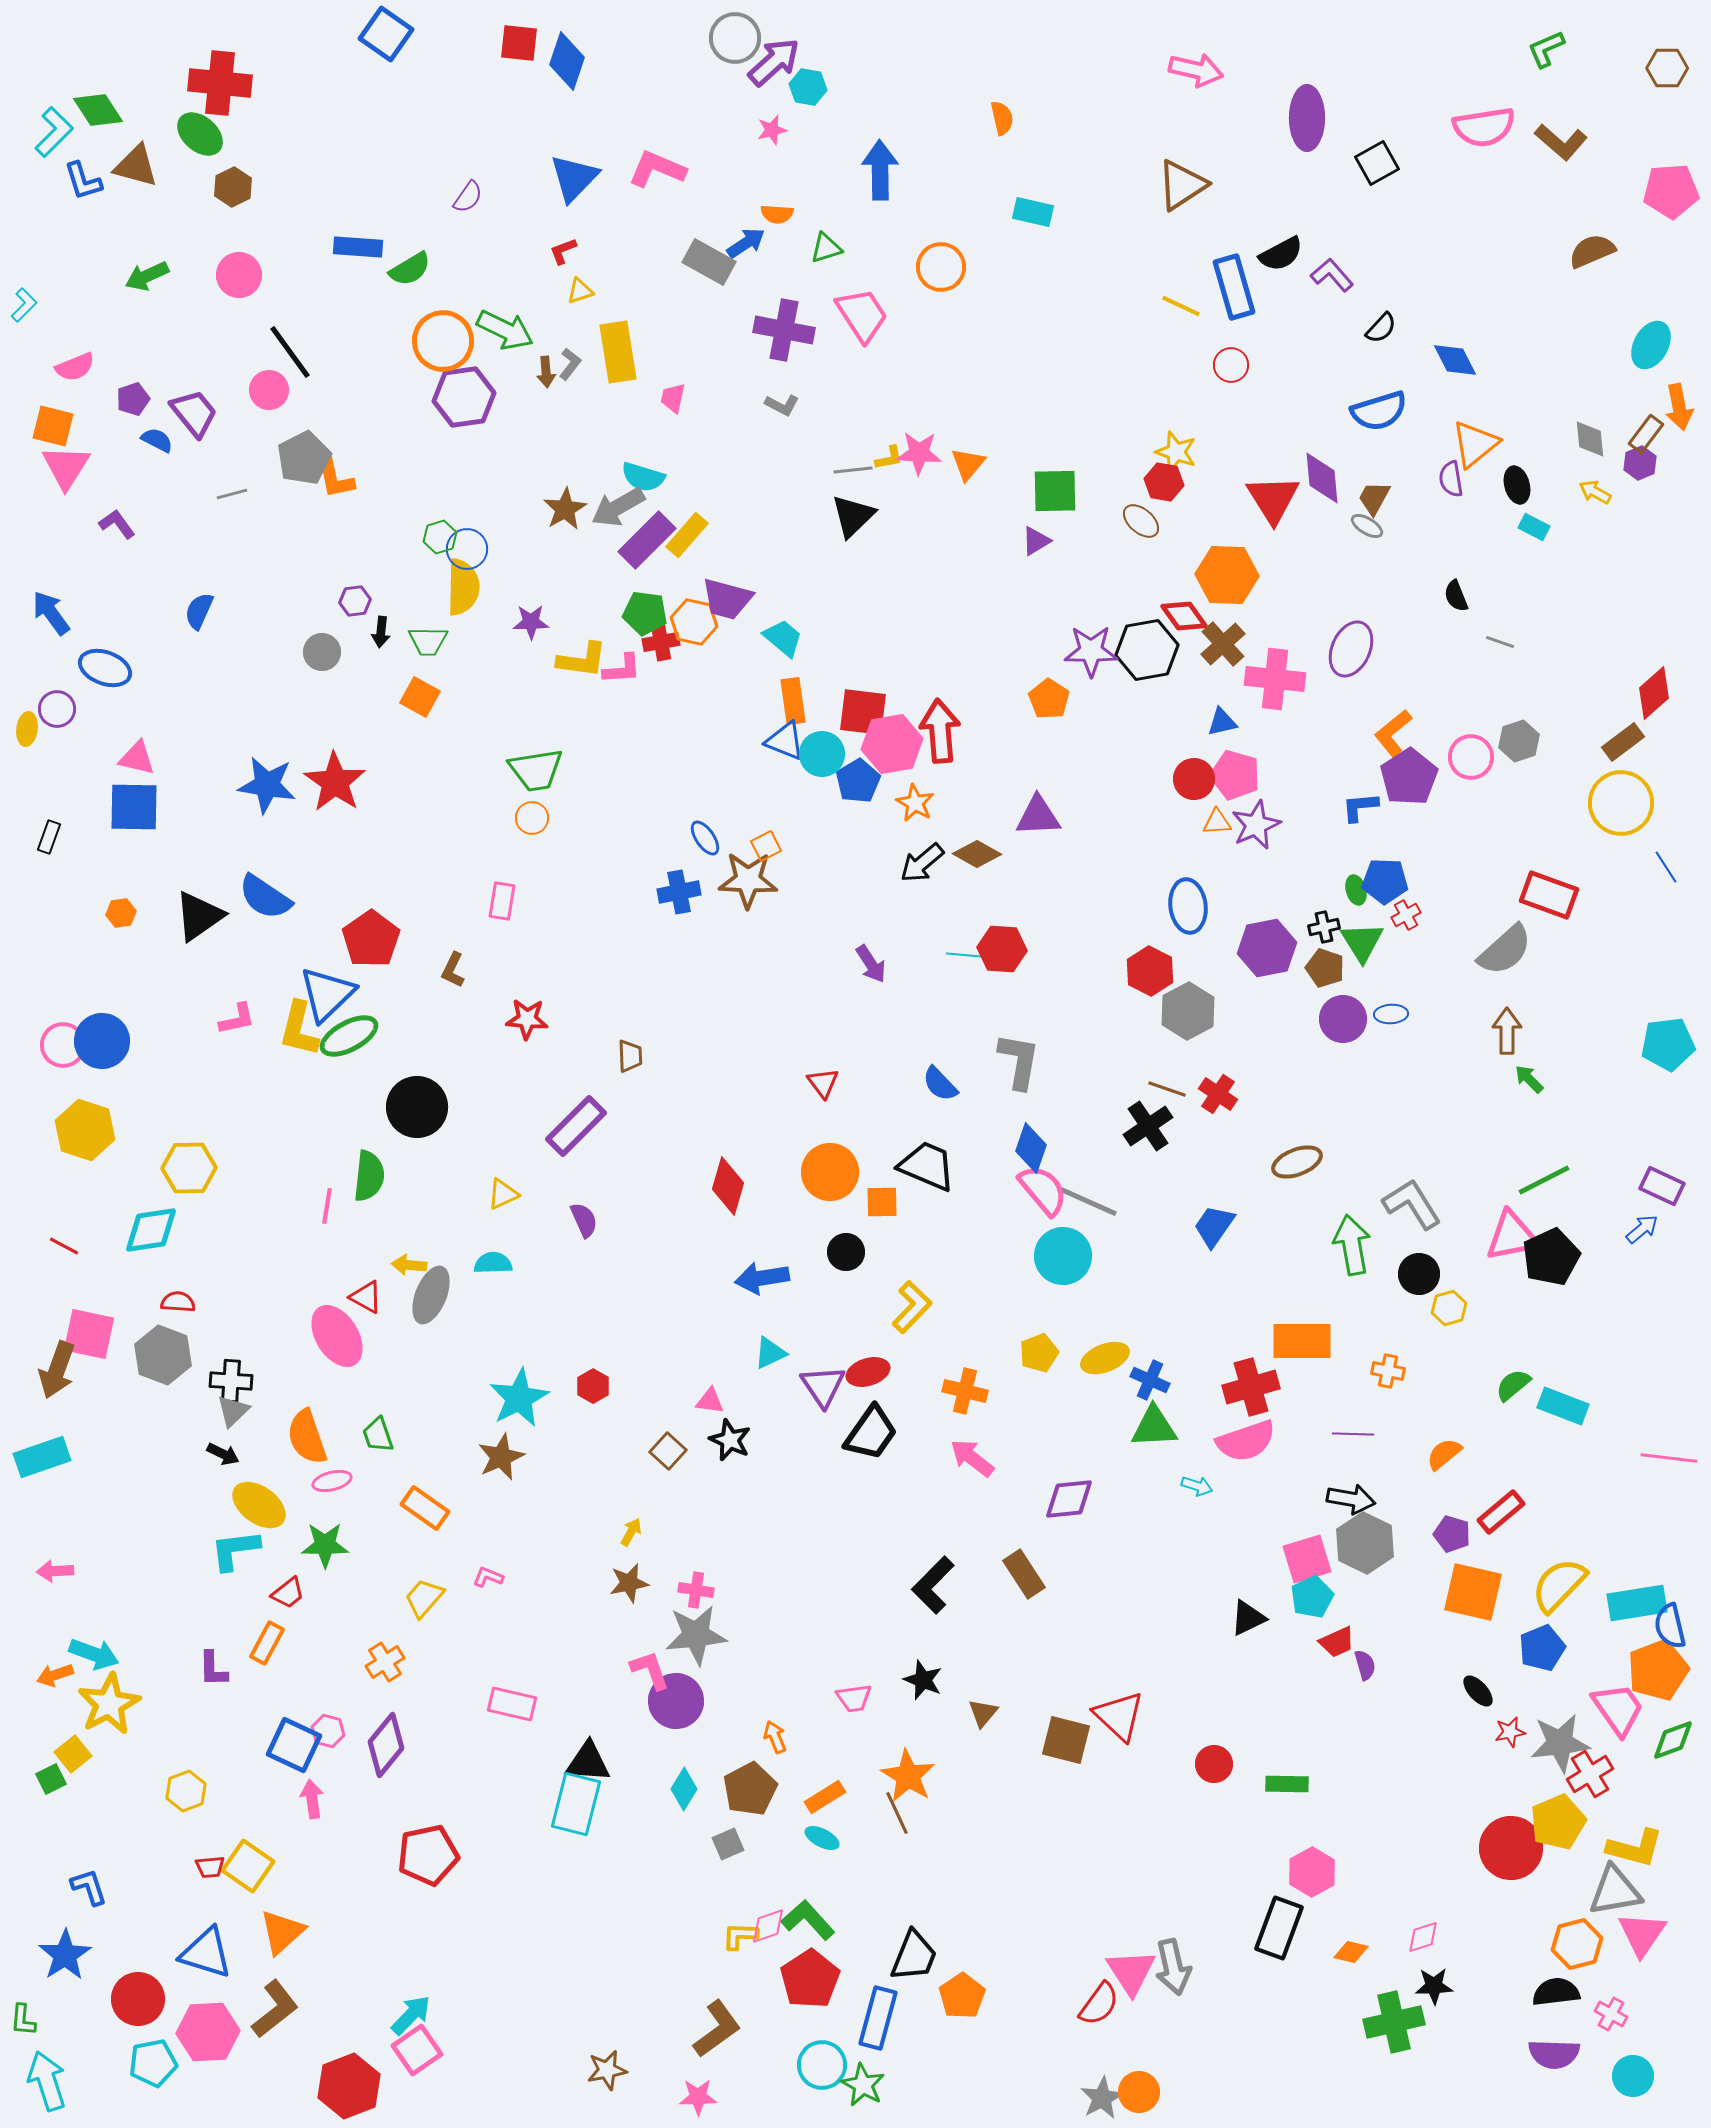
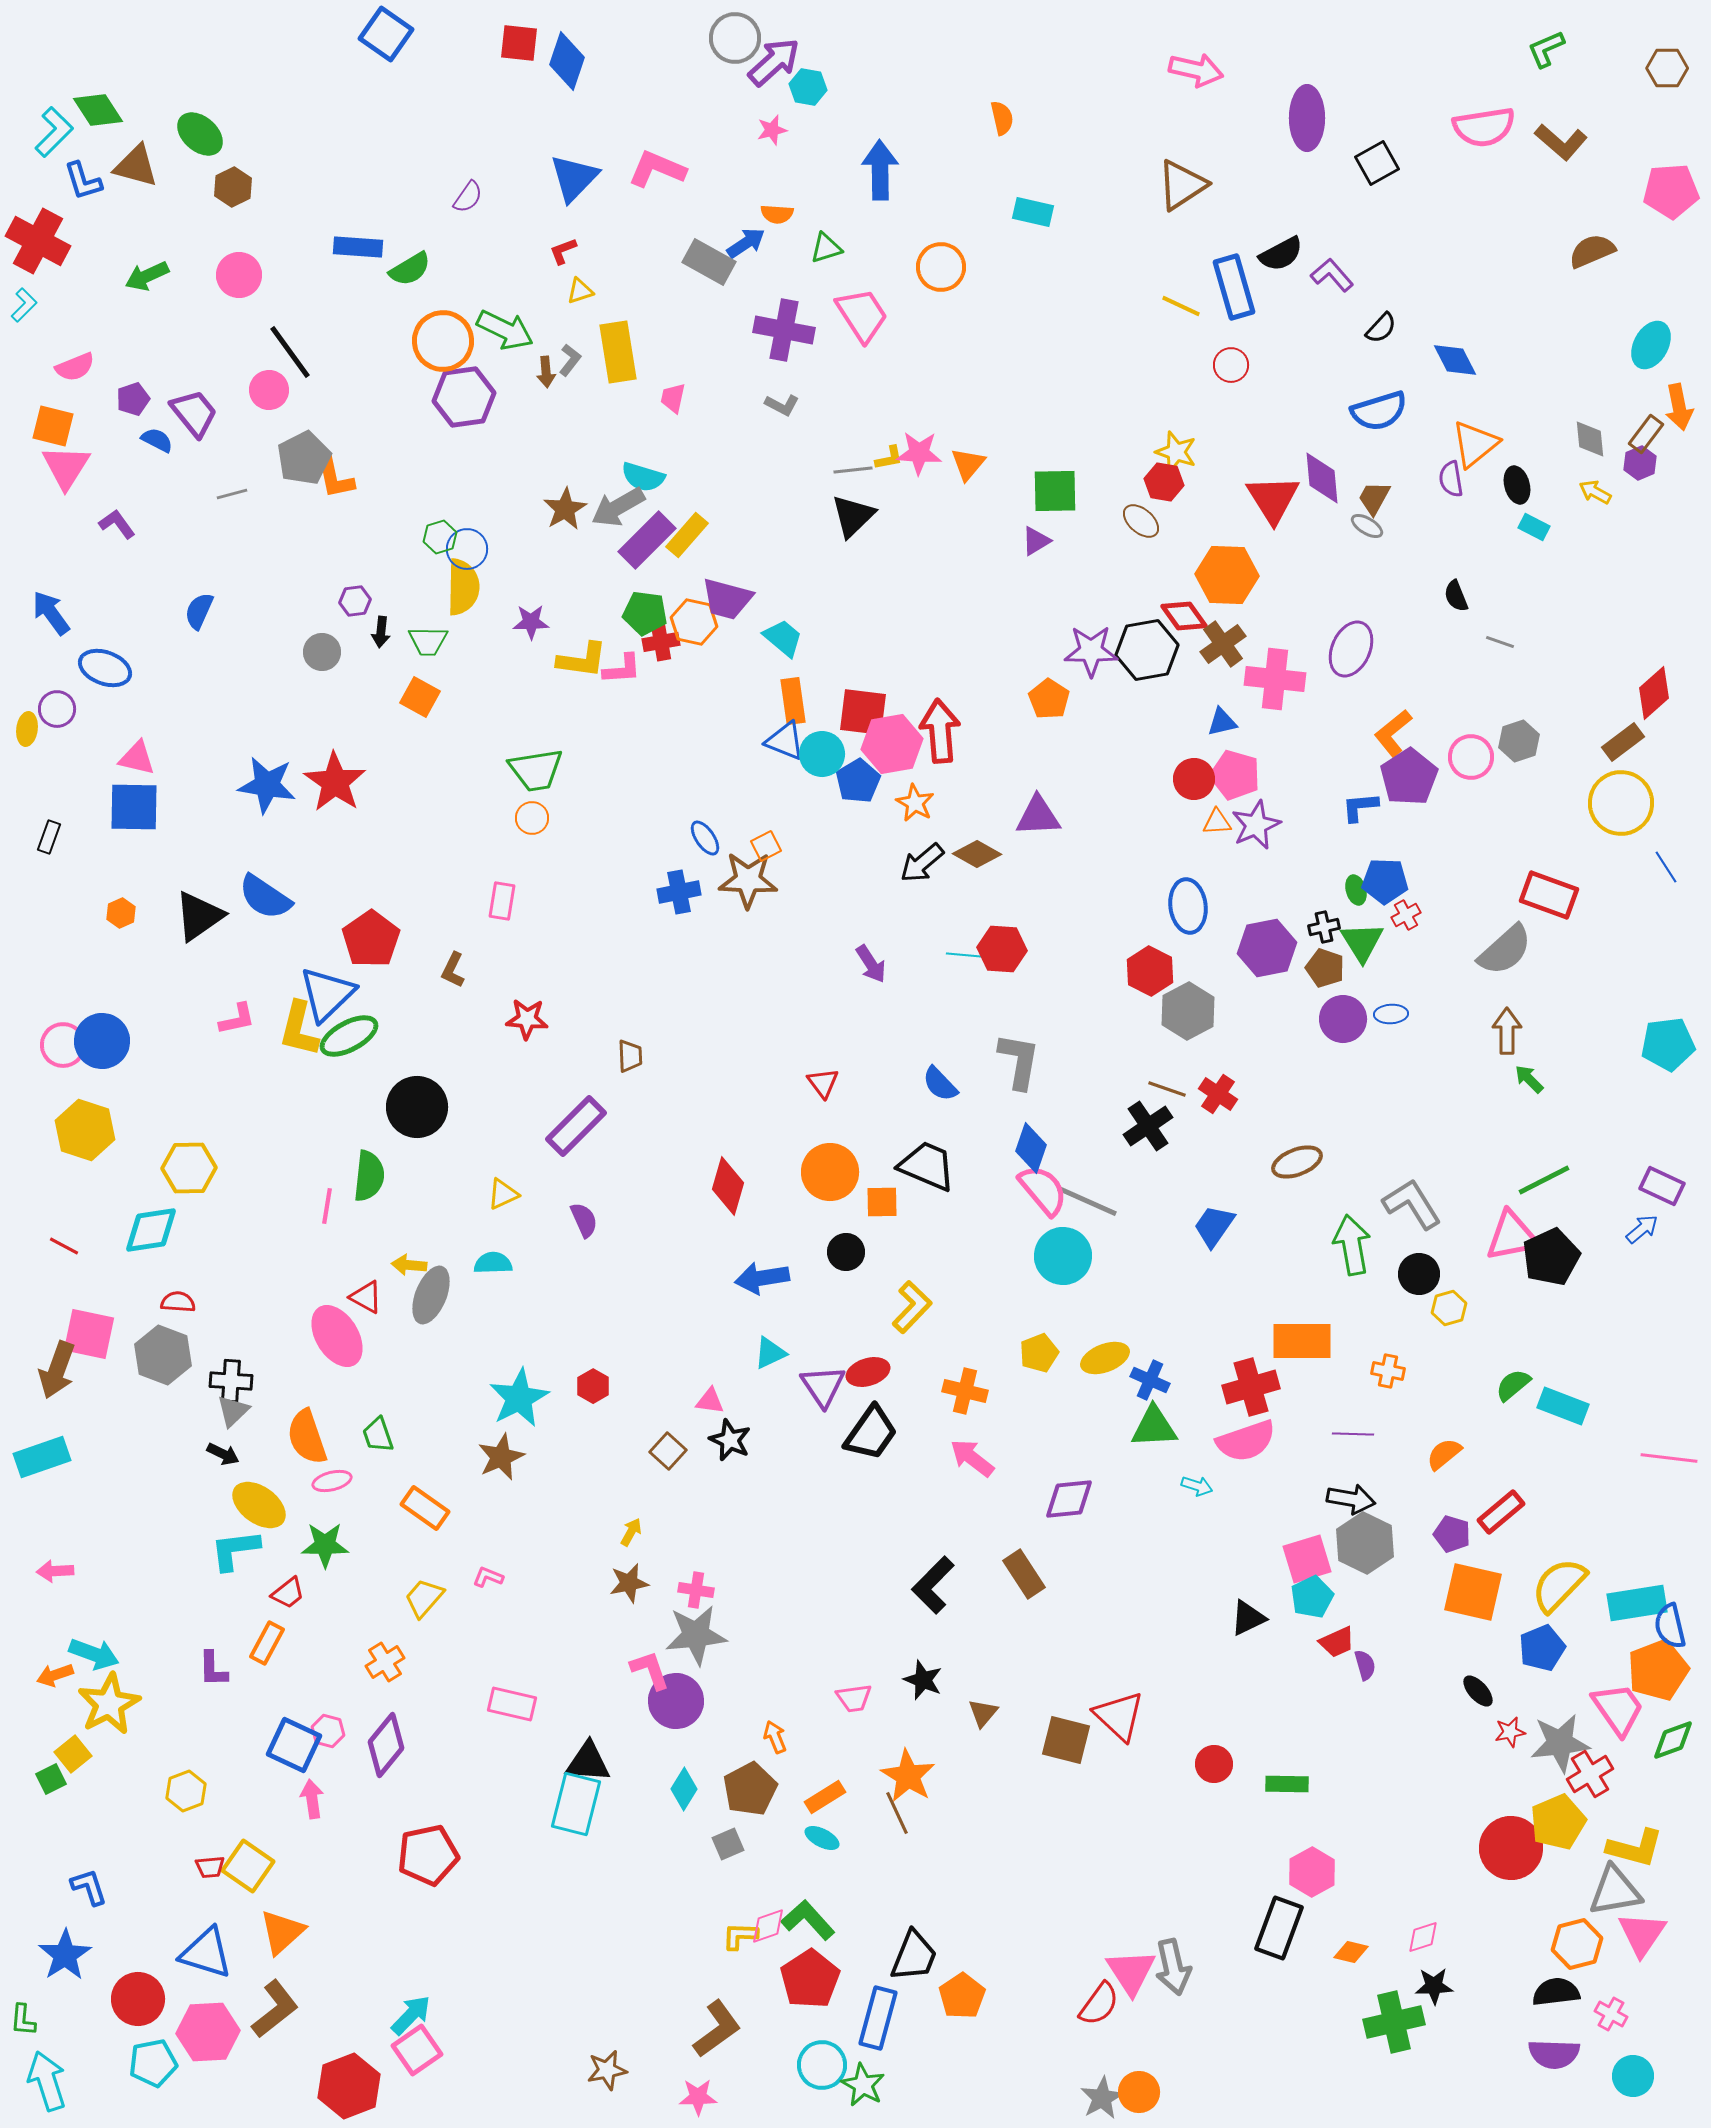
red cross at (220, 83): moved 182 px left, 158 px down; rotated 22 degrees clockwise
gray L-shape at (570, 364): moved 4 px up
brown cross at (1223, 644): rotated 6 degrees clockwise
orange hexagon at (121, 913): rotated 16 degrees counterclockwise
